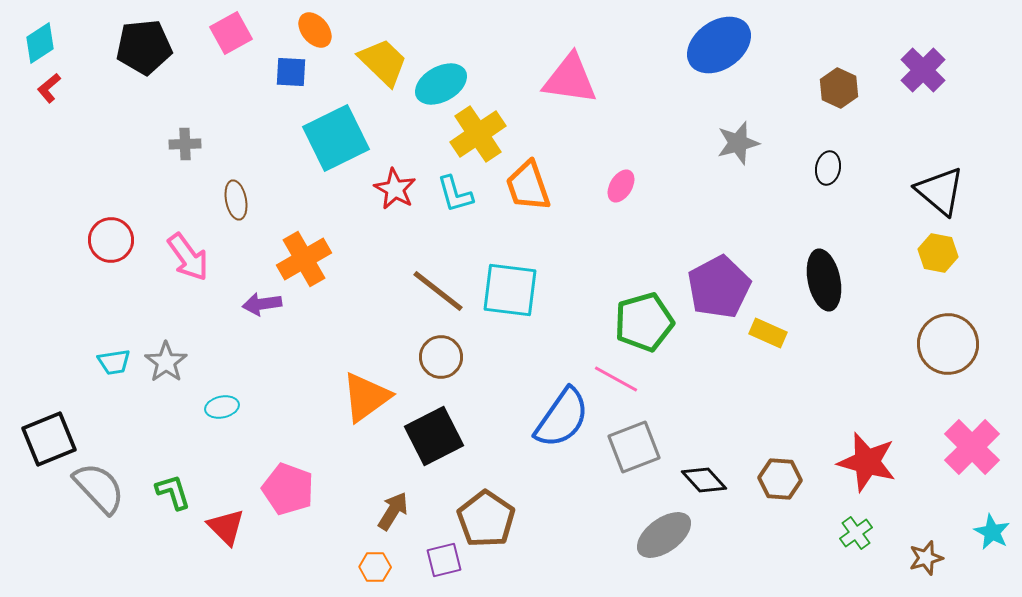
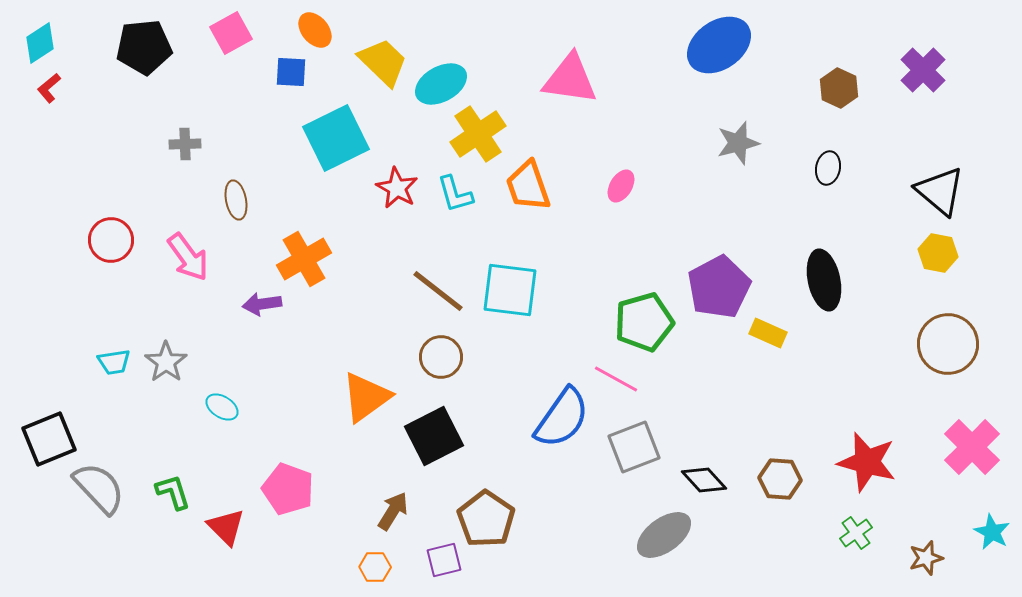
red star at (395, 189): moved 2 px right, 1 px up
cyan ellipse at (222, 407): rotated 44 degrees clockwise
